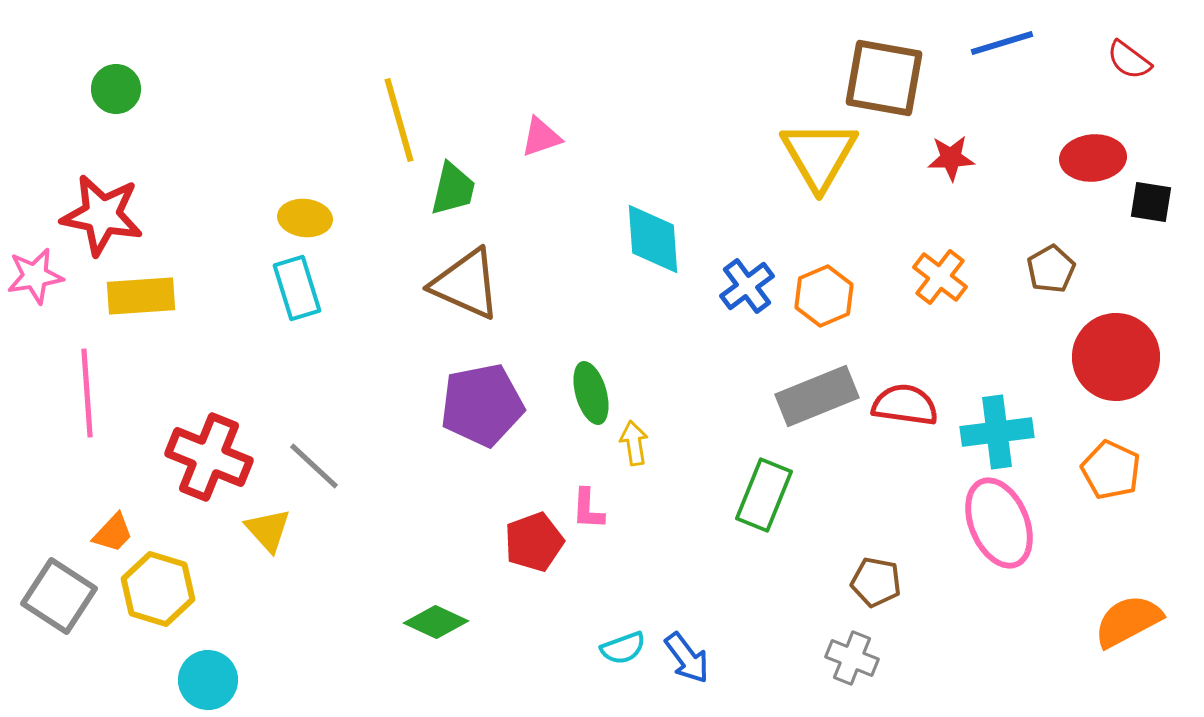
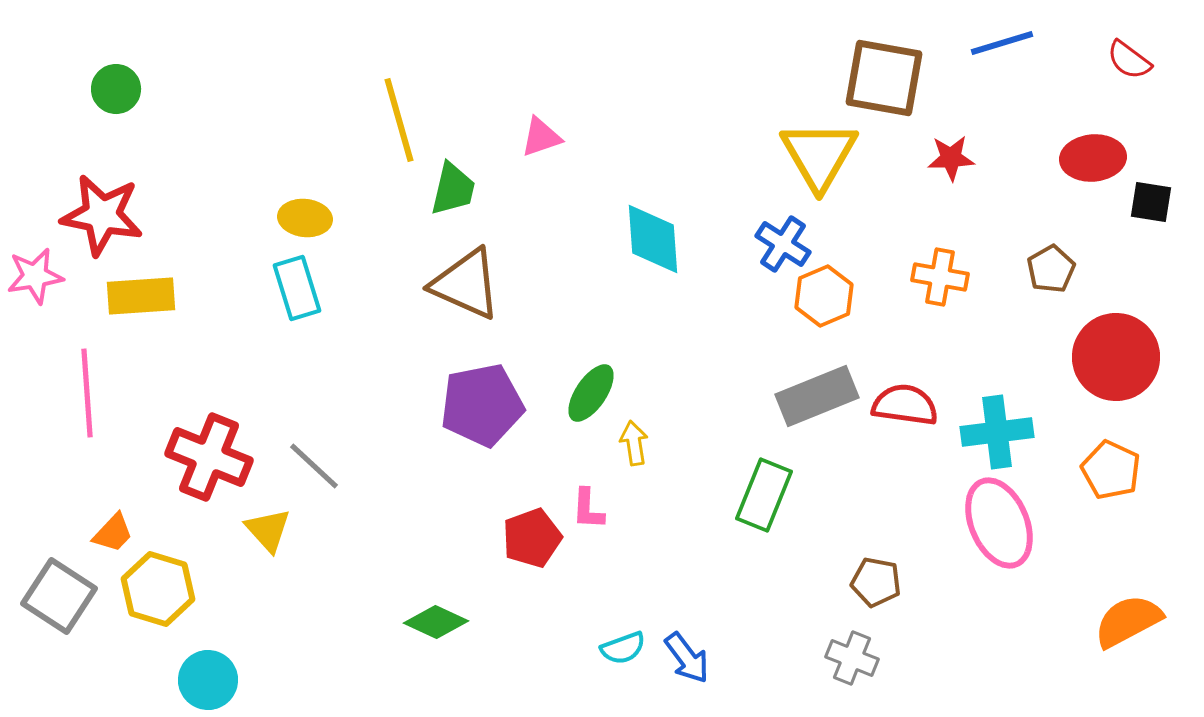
orange cross at (940, 277): rotated 28 degrees counterclockwise
blue cross at (747, 286): moved 36 px right, 42 px up; rotated 20 degrees counterclockwise
green ellipse at (591, 393): rotated 50 degrees clockwise
red pentagon at (534, 542): moved 2 px left, 4 px up
